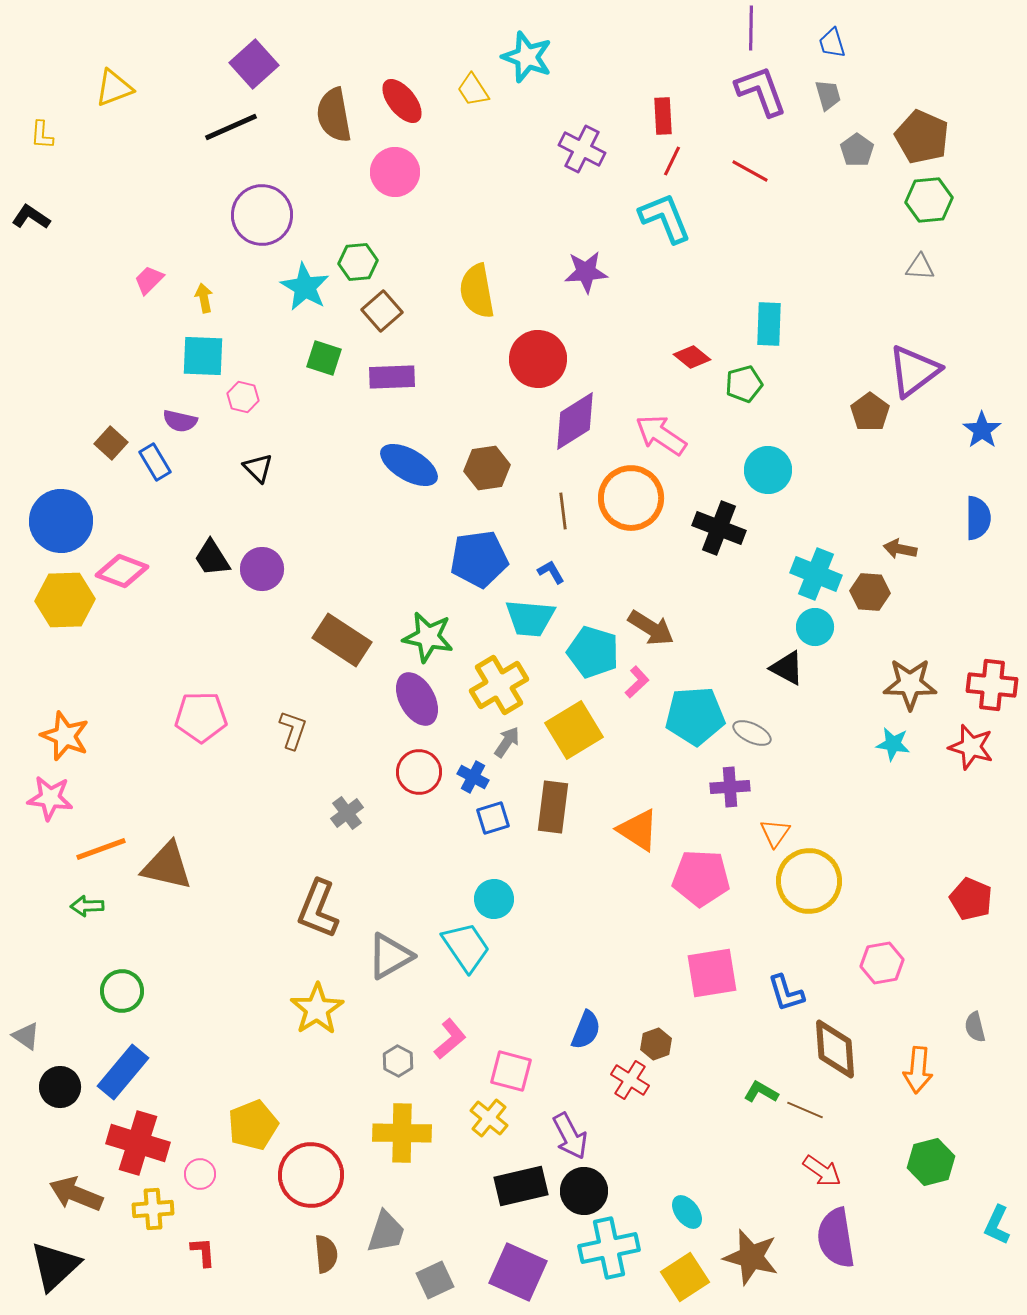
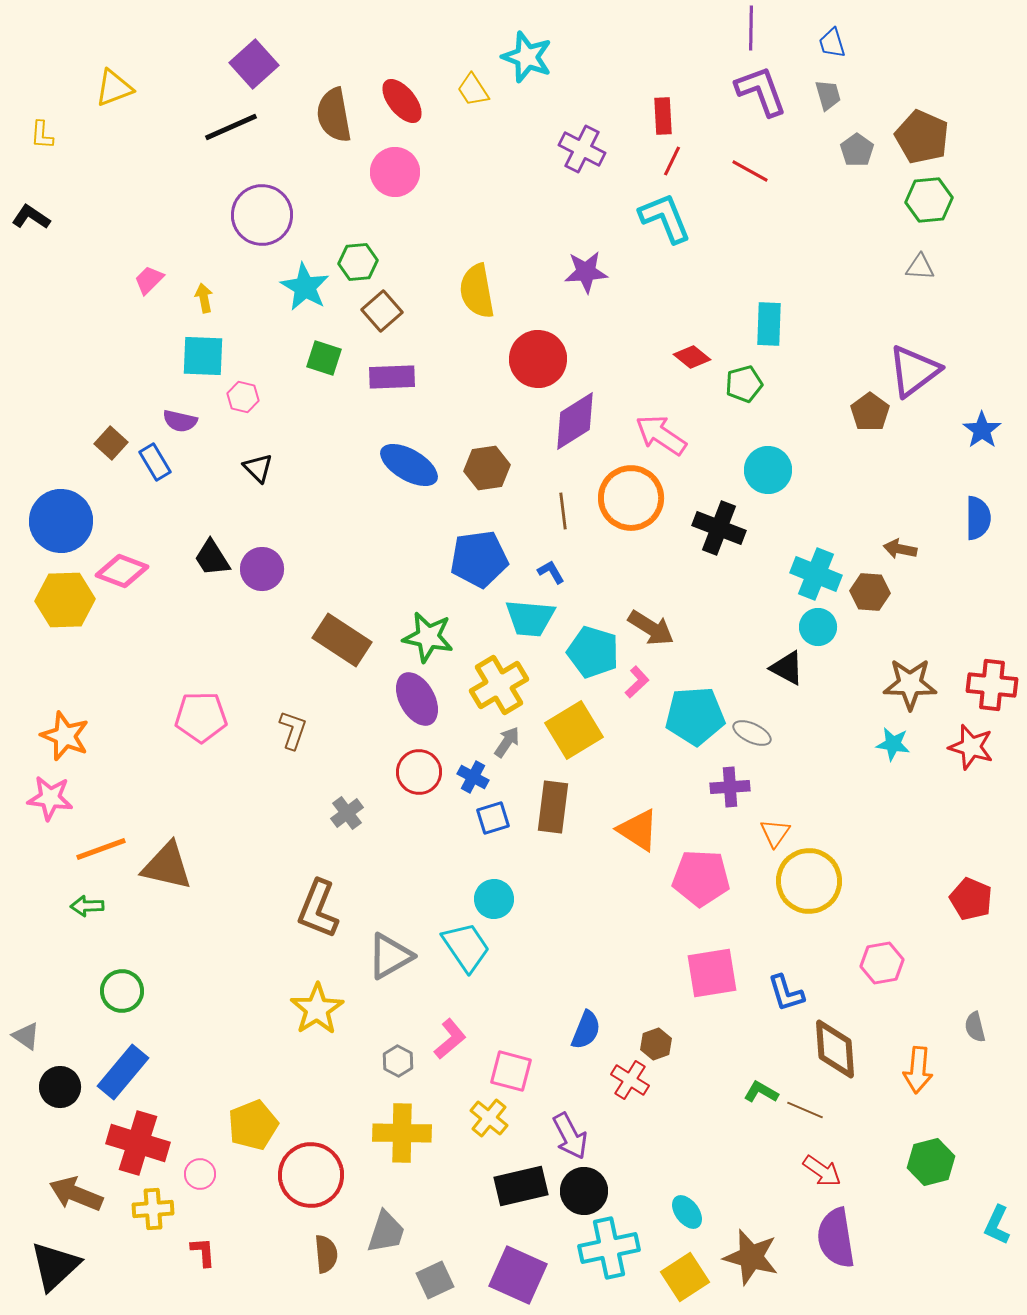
cyan circle at (815, 627): moved 3 px right
purple square at (518, 1272): moved 3 px down
